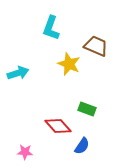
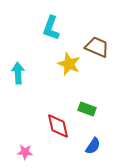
brown trapezoid: moved 1 px right, 1 px down
cyan arrow: rotated 75 degrees counterclockwise
red diamond: rotated 28 degrees clockwise
blue semicircle: moved 11 px right
